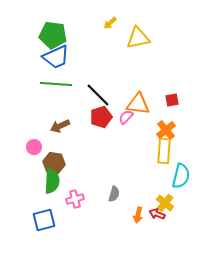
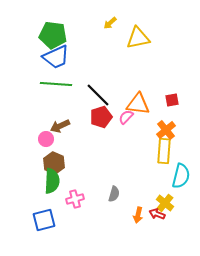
pink circle: moved 12 px right, 8 px up
brown hexagon: rotated 15 degrees clockwise
